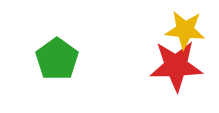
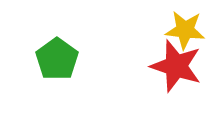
red star: rotated 20 degrees clockwise
